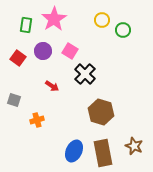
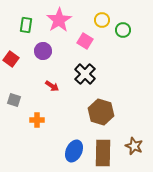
pink star: moved 5 px right, 1 px down
pink square: moved 15 px right, 10 px up
red square: moved 7 px left, 1 px down
orange cross: rotated 16 degrees clockwise
brown rectangle: rotated 12 degrees clockwise
